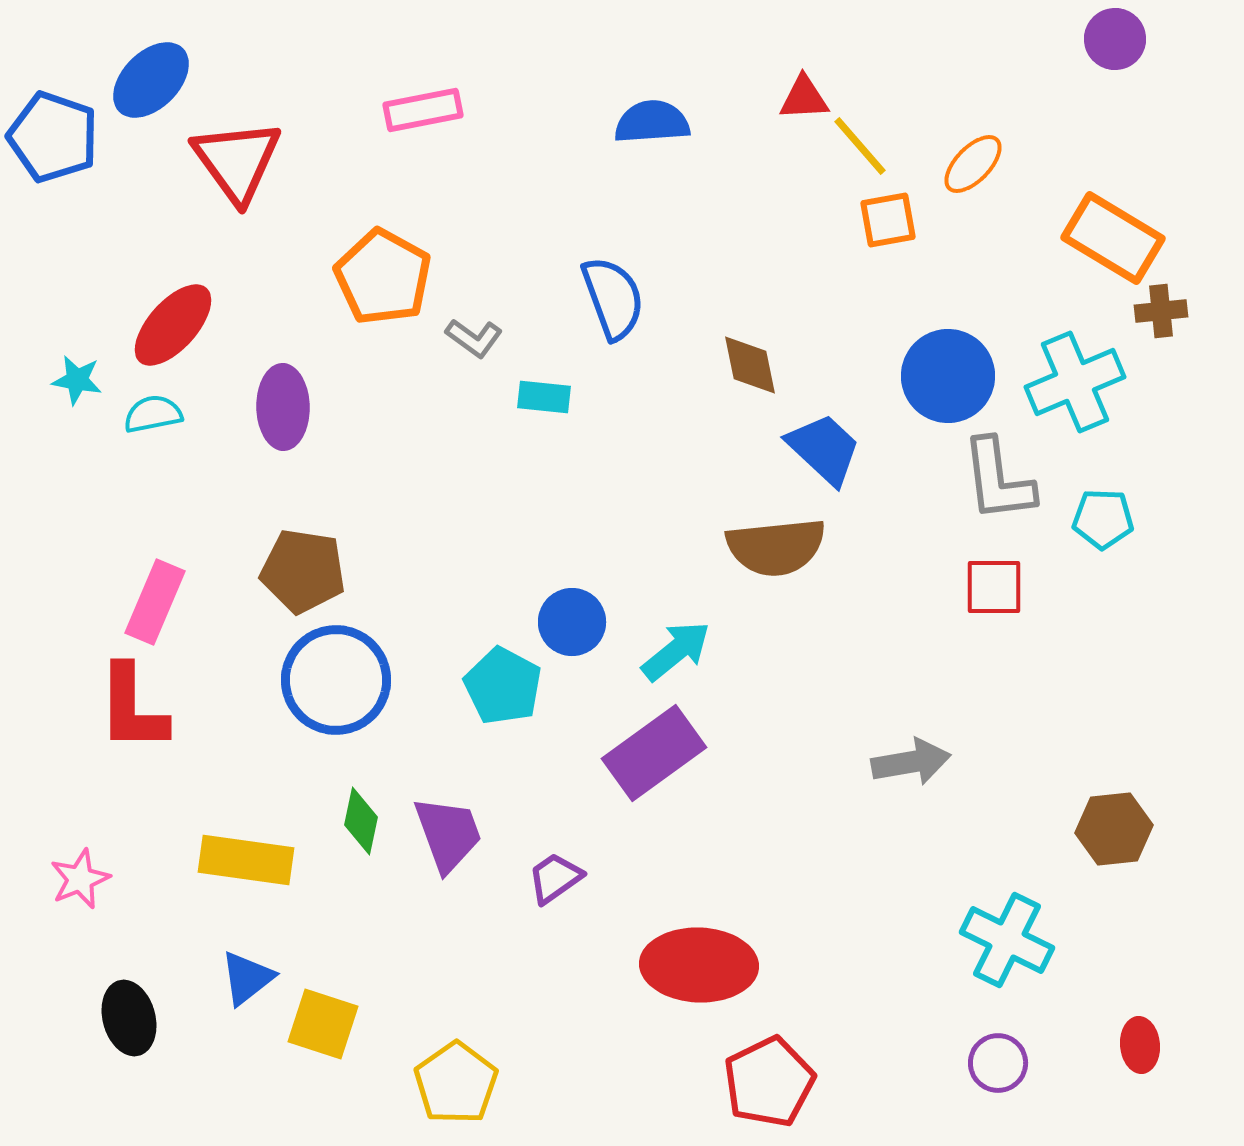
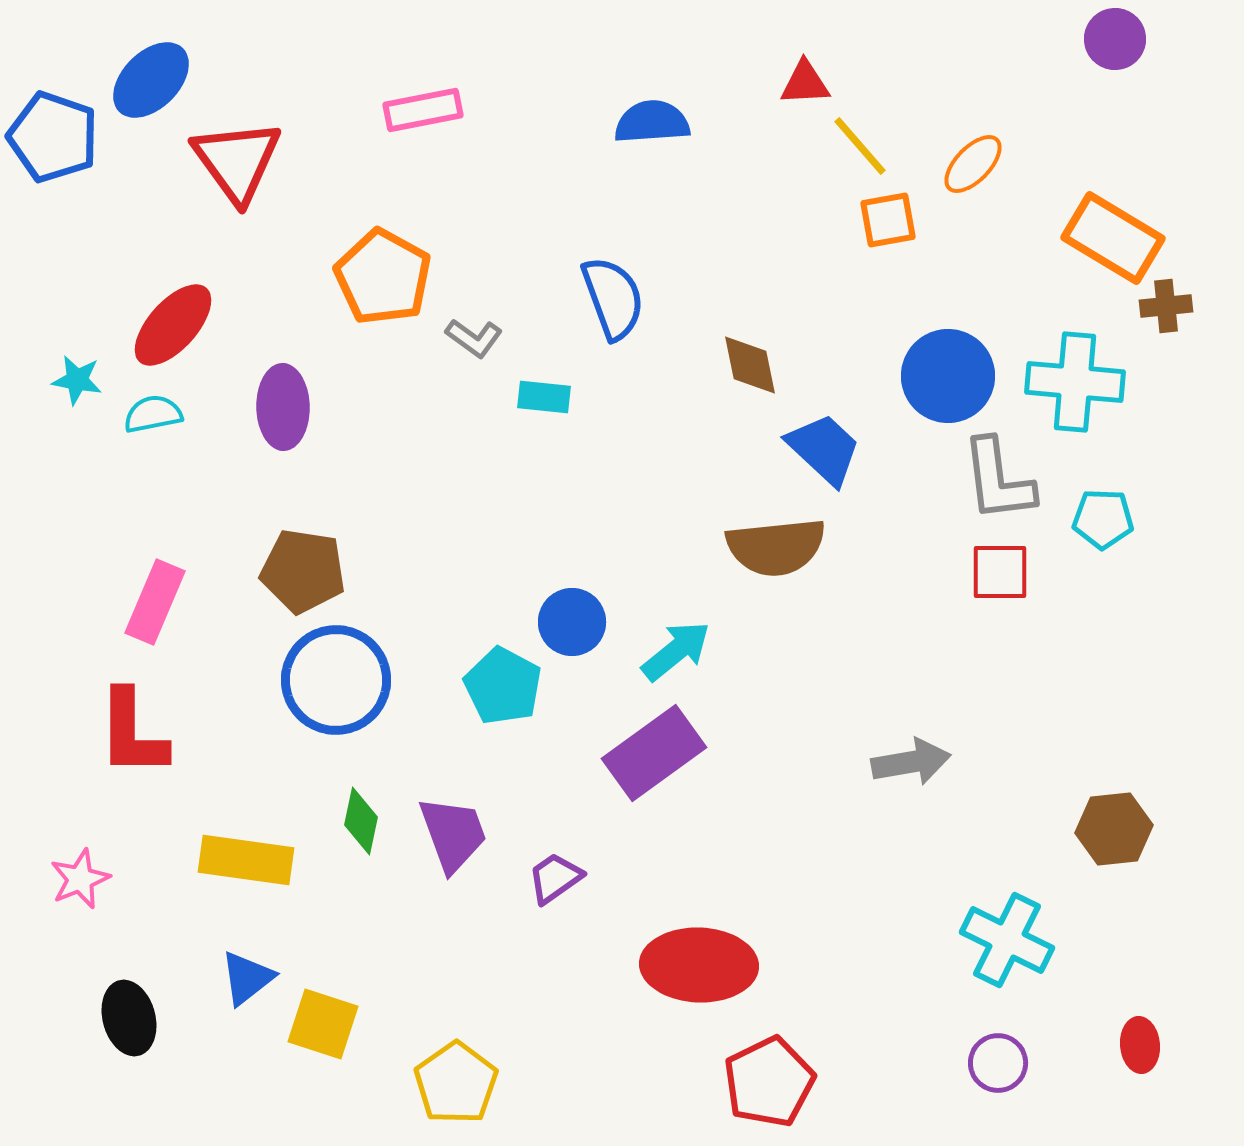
red triangle at (804, 98): moved 1 px right, 15 px up
brown cross at (1161, 311): moved 5 px right, 5 px up
cyan cross at (1075, 382): rotated 28 degrees clockwise
red square at (994, 587): moved 6 px right, 15 px up
red L-shape at (132, 708): moved 25 px down
purple trapezoid at (448, 834): moved 5 px right
